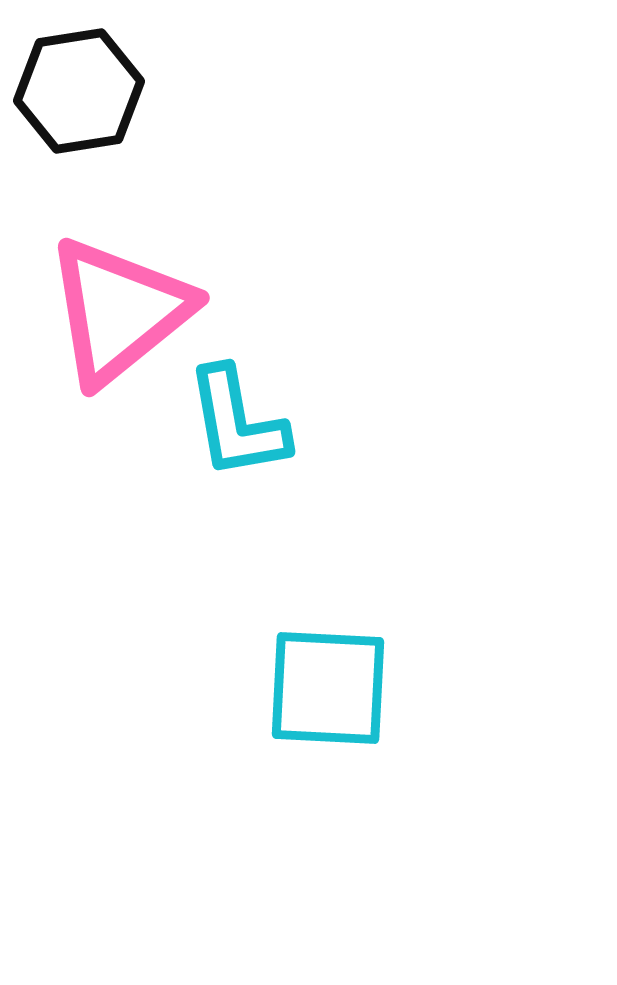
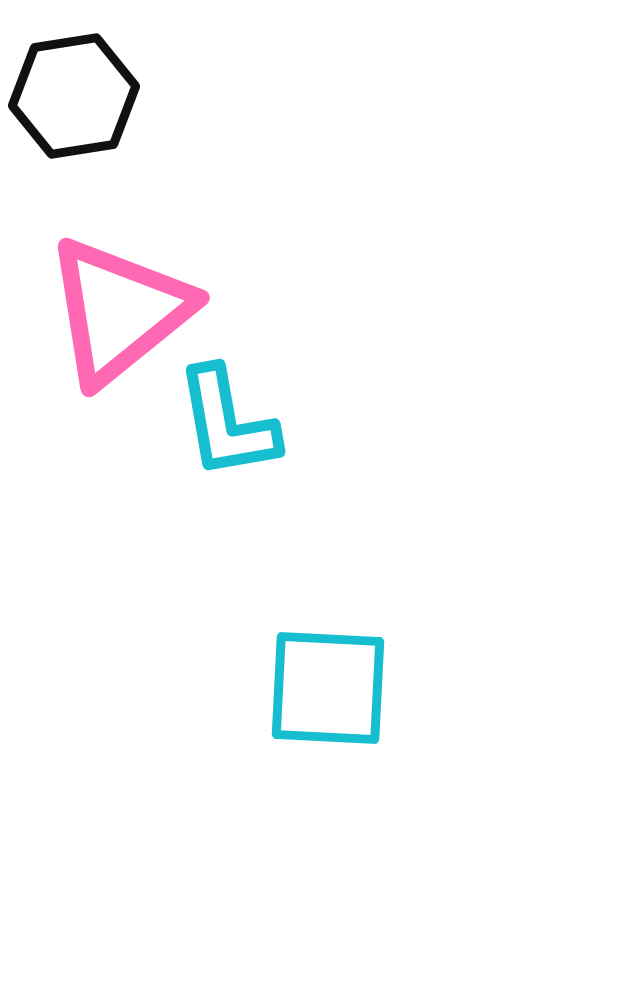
black hexagon: moved 5 px left, 5 px down
cyan L-shape: moved 10 px left
